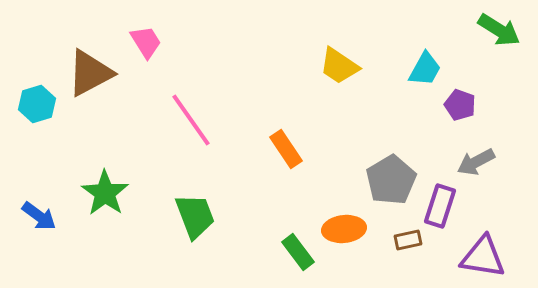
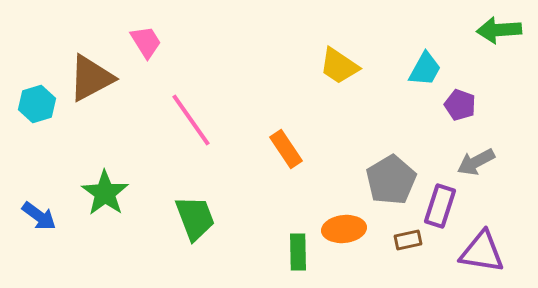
green arrow: rotated 144 degrees clockwise
brown triangle: moved 1 px right, 5 px down
green trapezoid: moved 2 px down
green rectangle: rotated 36 degrees clockwise
purple triangle: moved 1 px left, 5 px up
